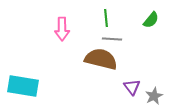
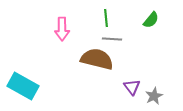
brown semicircle: moved 4 px left
cyan rectangle: rotated 20 degrees clockwise
